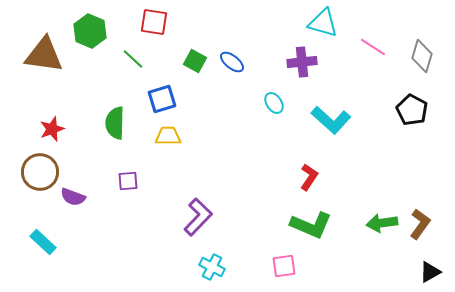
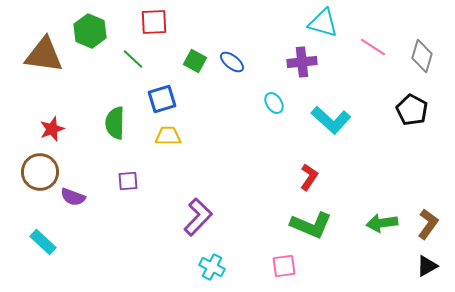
red square: rotated 12 degrees counterclockwise
brown L-shape: moved 8 px right
black triangle: moved 3 px left, 6 px up
